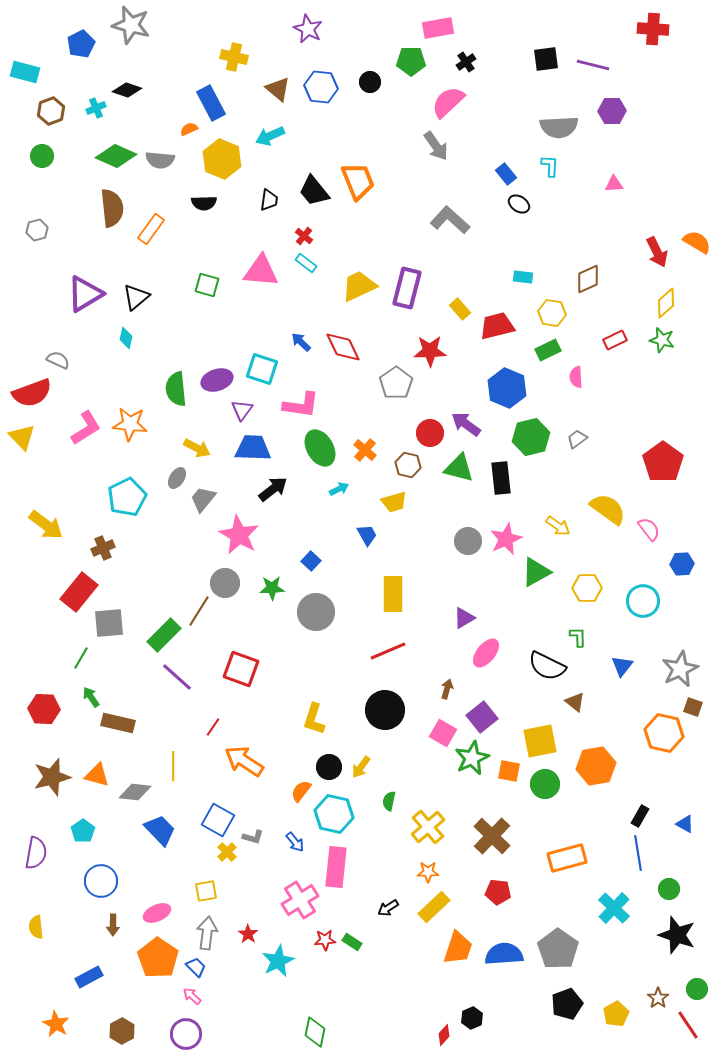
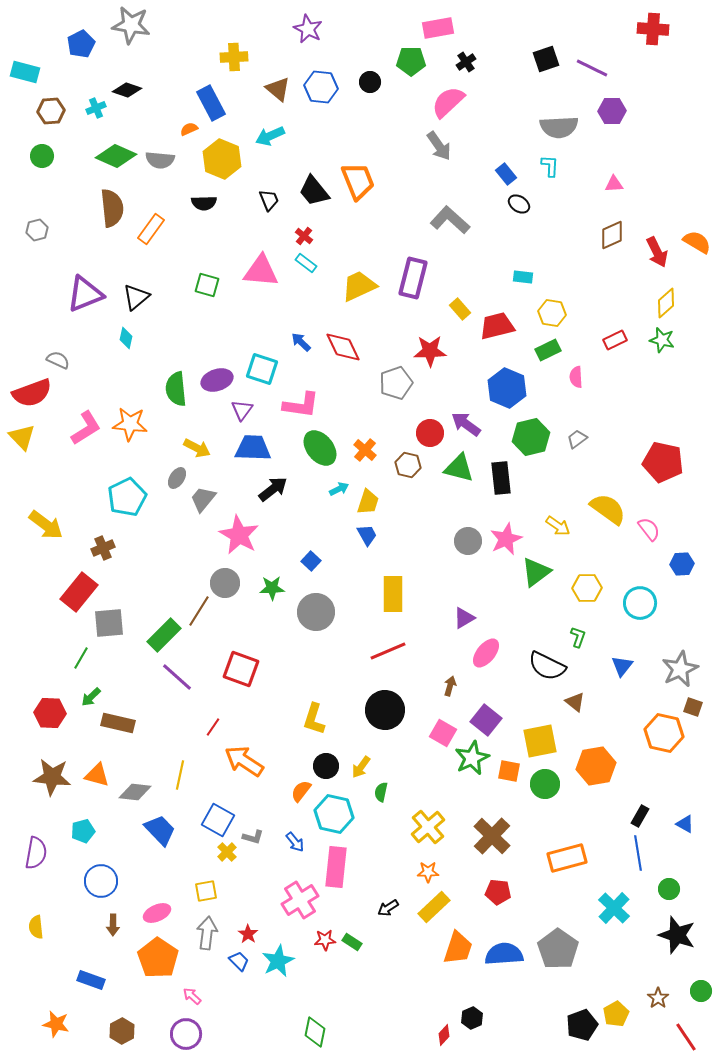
gray star at (131, 25): rotated 6 degrees counterclockwise
yellow cross at (234, 57): rotated 16 degrees counterclockwise
black square at (546, 59): rotated 12 degrees counterclockwise
purple line at (593, 65): moved 1 px left, 3 px down; rotated 12 degrees clockwise
brown hexagon at (51, 111): rotated 16 degrees clockwise
gray arrow at (436, 146): moved 3 px right
black trapezoid at (269, 200): rotated 30 degrees counterclockwise
brown diamond at (588, 279): moved 24 px right, 44 px up
purple rectangle at (407, 288): moved 6 px right, 10 px up
purple triangle at (85, 294): rotated 9 degrees clockwise
gray pentagon at (396, 383): rotated 16 degrees clockwise
green ellipse at (320, 448): rotated 9 degrees counterclockwise
red pentagon at (663, 462): rotated 24 degrees counterclockwise
yellow trapezoid at (394, 502): moved 26 px left; rotated 56 degrees counterclockwise
green triangle at (536, 572): rotated 8 degrees counterclockwise
cyan circle at (643, 601): moved 3 px left, 2 px down
green L-shape at (578, 637): rotated 20 degrees clockwise
brown arrow at (447, 689): moved 3 px right, 3 px up
green arrow at (91, 697): rotated 100 degrees counterclockwise
red hexagon at (44, 709): moved 6 px right, 4 px down
purple square at (482, 717): moved 4 px right, 3 px down; rotated 12 degrees counterclockwise
yellow line at (173, 766): moved 7 px right, 9 px down; rotated 12 degrees clockwise
black circle at (329, 767): moved 3 px left, 1 px up
brown star at (52, 777): rotated 21 degrees clockwise
green semicircle at (389, 801): moved 8 px left, 9 px up
cyan pentagon at (83, 831): rotated 20 degrees clockwise
blue trapezoid at (196, 967): moved 43 px right, 6 px up
blue rectangle at (89, 977): moved 2 px right, 3 px down; rotated 48 degrees clockwise
green circle at (697, 989): moved 4 px right, 2 px down
black pentagon at (567, 1004): moved 15 px right, 21 px down
orange star at (56, 1024): rotated 16 degrees counterclockwise
red line at (688, 1025): moved 2 px left, 12 px down
